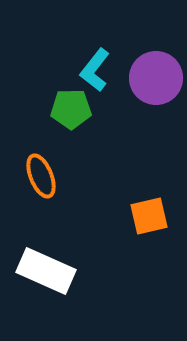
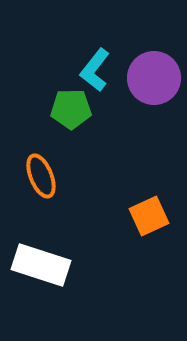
purple circle: moved 2 px left
orange square: rotated 12 degrees counterclockwise
white rectangle: moved 5 px left, 6 px up; rotated 6 degrees counterclockwise
